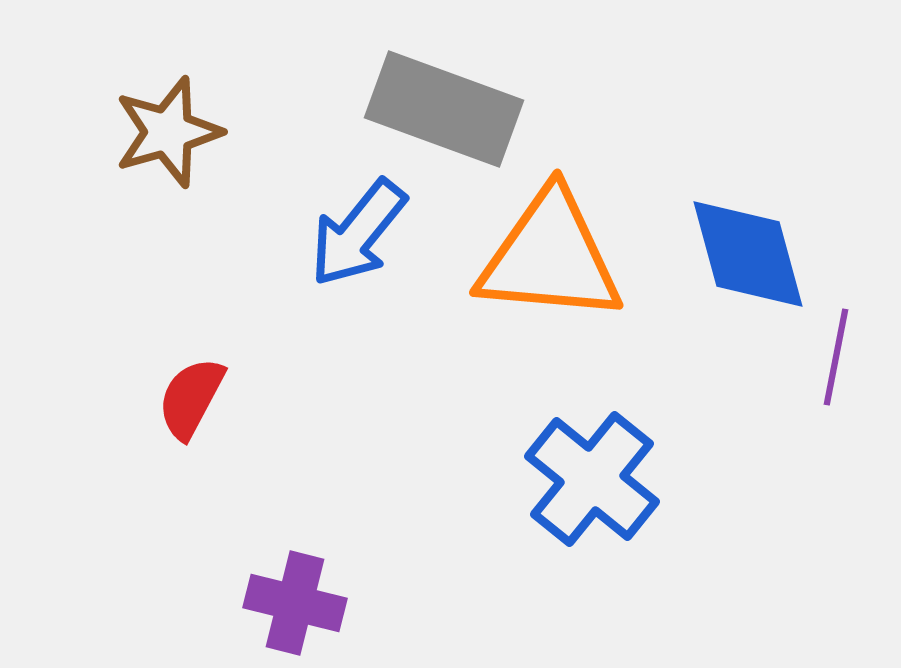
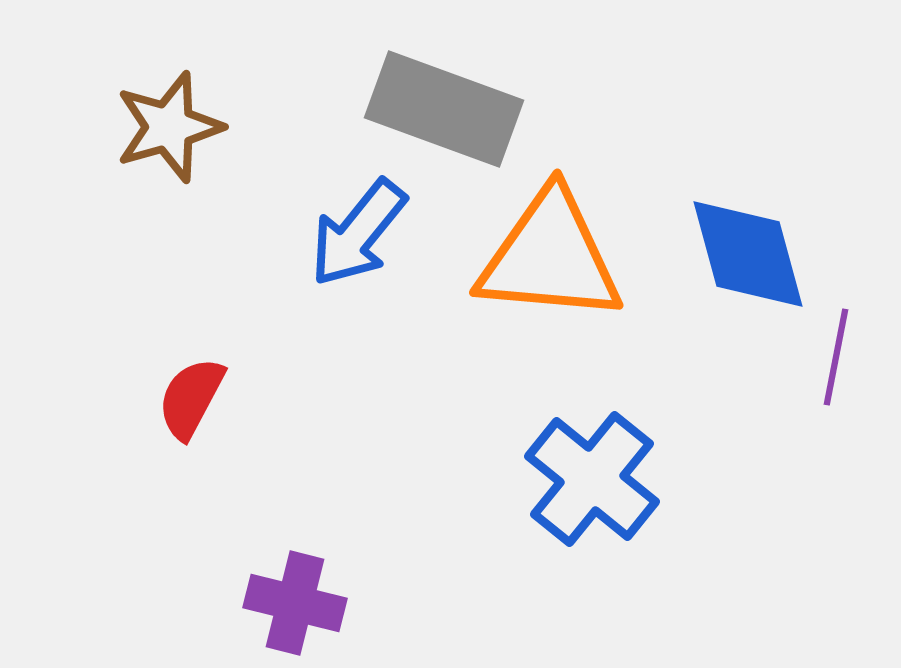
brown star: moved 1 px right, 5 px up
